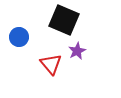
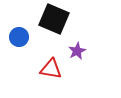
black square: moved 10 px left, 1 px up
red triangle: moved 5 px down; rotated 40 degrees counterclockwise
